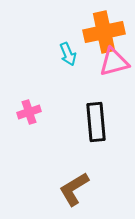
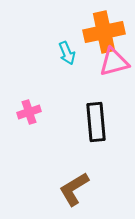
cyan arrow: moved 1 px left, 1 px up
